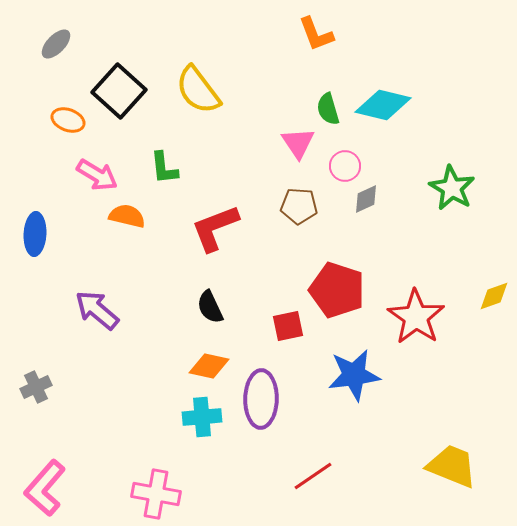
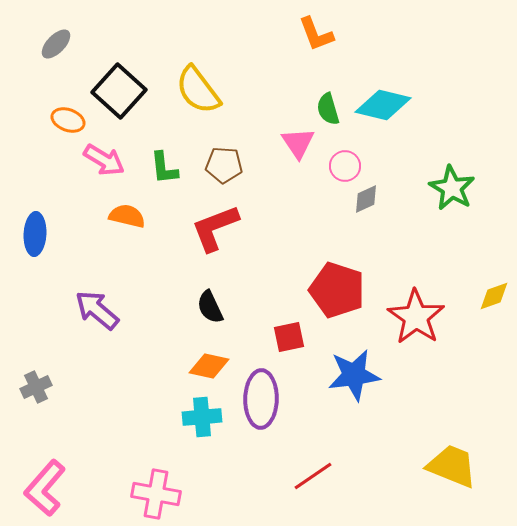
pink arrow: moved 7 px right, 15 px up
brown pentagon: moved 75 px left, 41 px up
red square: moved 1 px right, 11 px down
